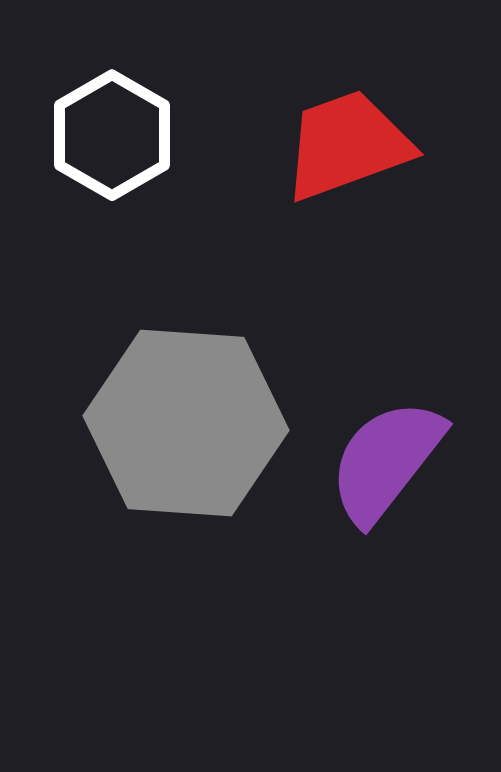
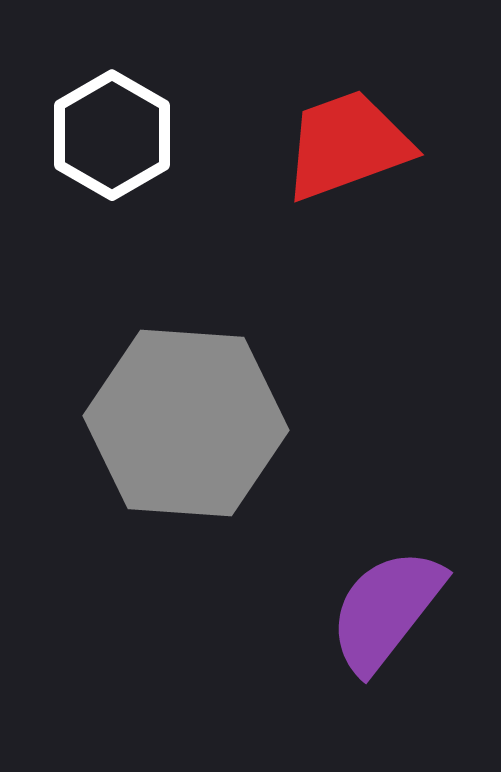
purple semicircle: moved 149 px down
